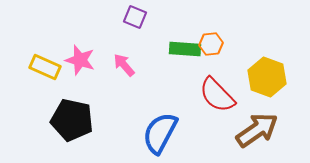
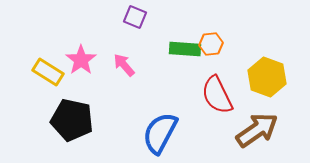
pink star: moved 1 px right; rotated 20 degrees clockwise
yellow rectangle: moved 3 px right, 5 px down; rotated 8 degrees clockwise
red semicircle: rotated 18 degrees clockwise
